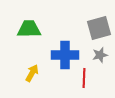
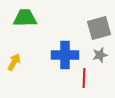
green trapezoid: moved 4 px left, 11 px up
yellow arrow: moved 18 px left, 11 px up
